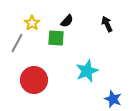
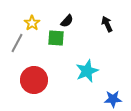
blue star: rotated 24 degrees counterclockwise
